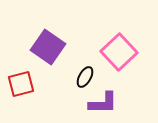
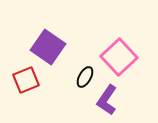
pink square: moved 5 px down
red square: moved 5 px right, 4 px up; rotated 8 degrees counterclockwise
purple L-shape: moved 4 px right, 3 px up; rotated 124 degrees clockwise
